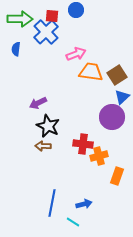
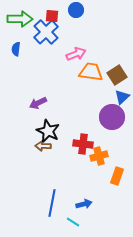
black star: moved 5 px down
